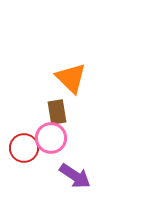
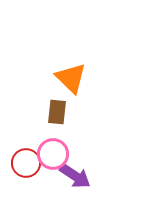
brown rectangle: rotated 15 degrees clockwise
pink circle: moved 2 px right, 16 px down
red circle: moved 2 px right, 15 px down
